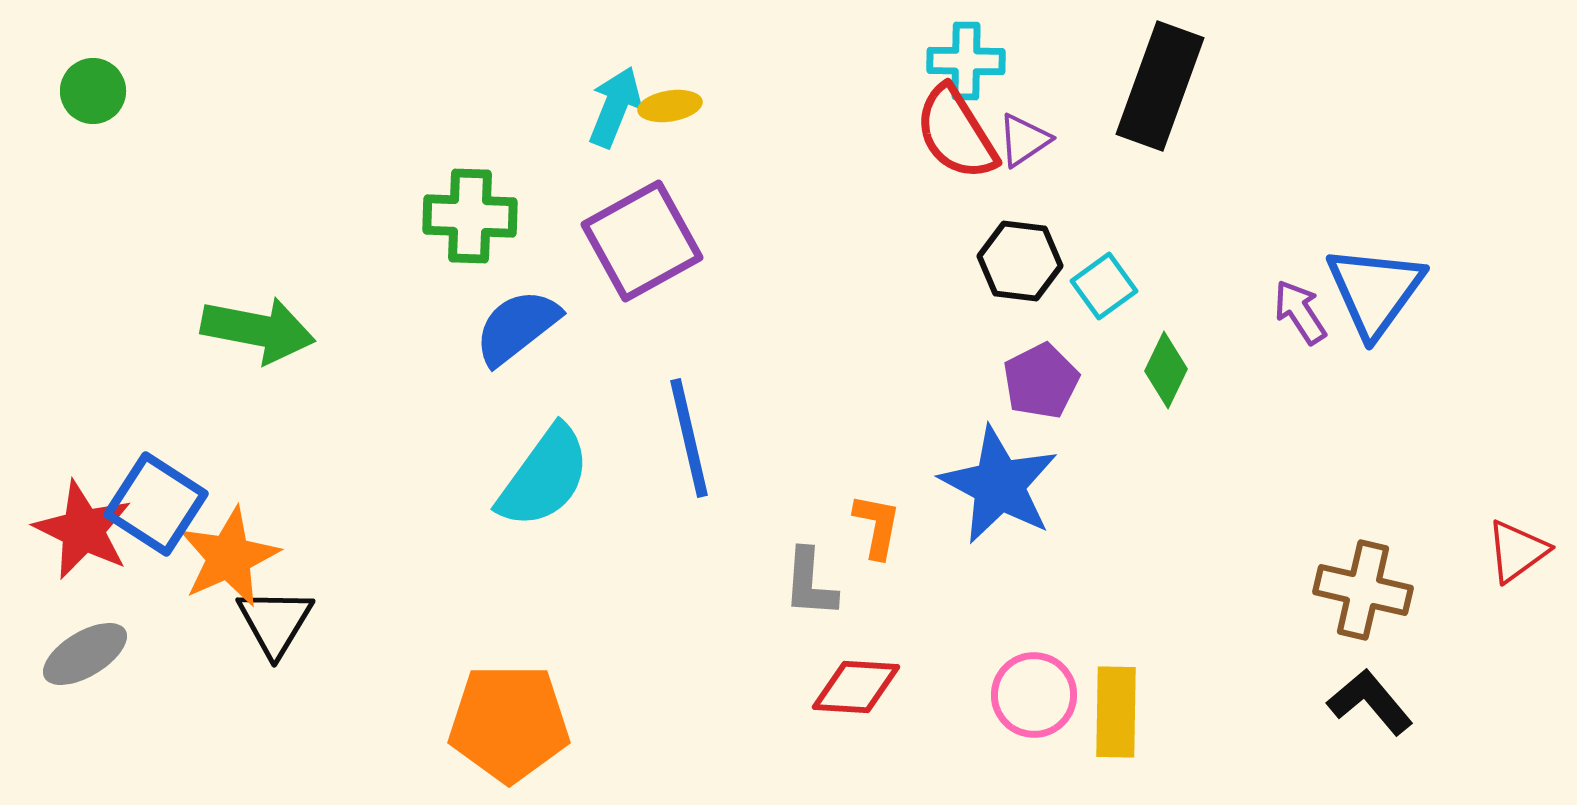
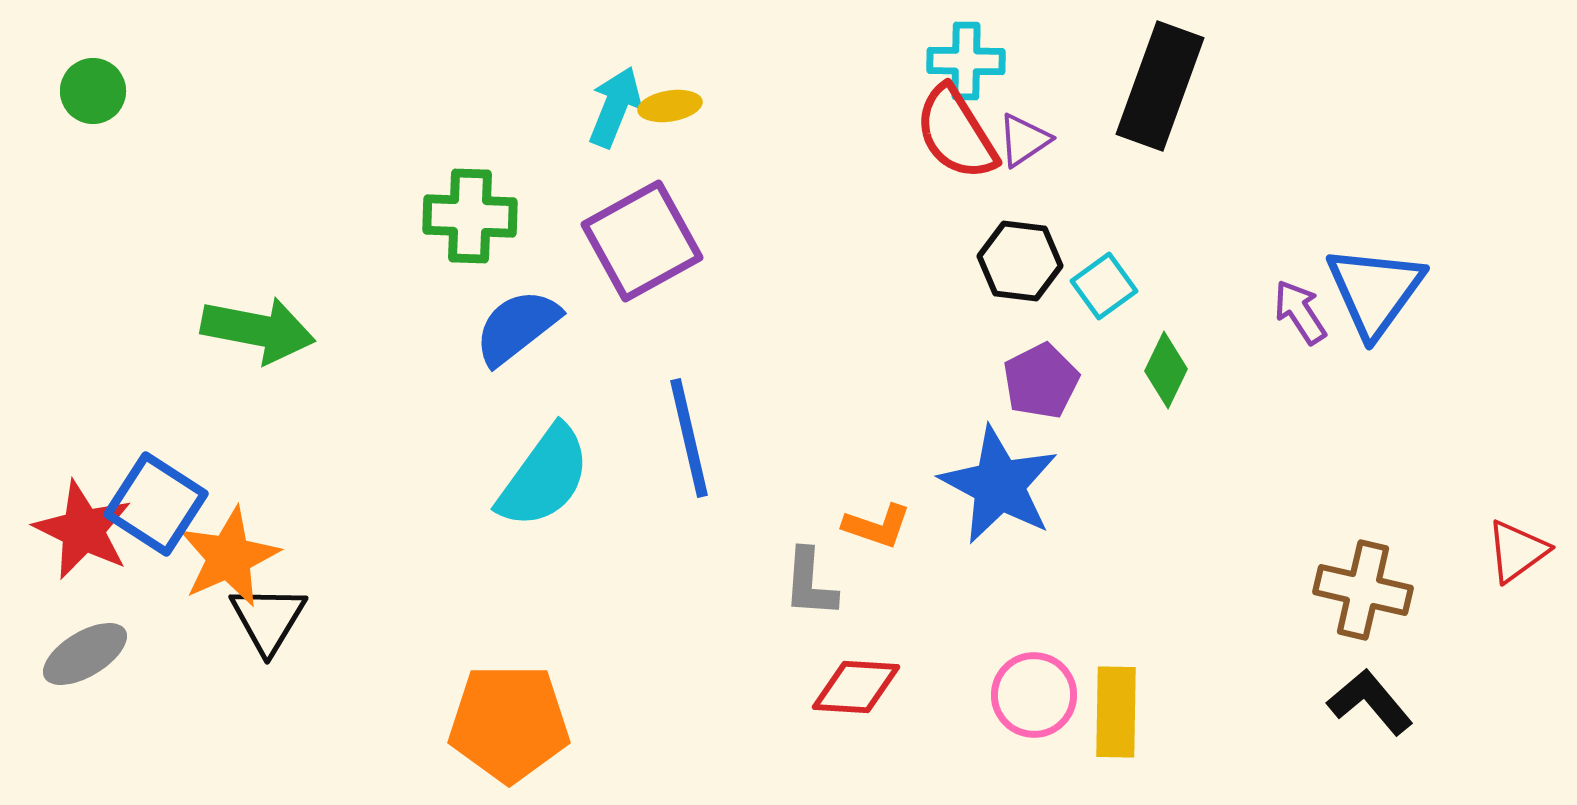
orange L-shape: rotated 98 degrees clockwise
black triangle: moved 7 px left, 3 px up
